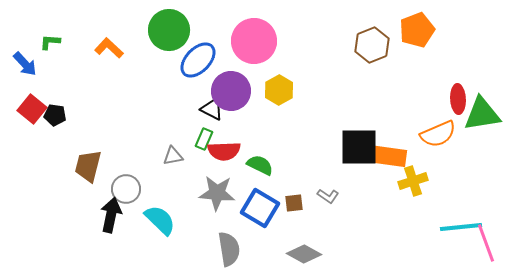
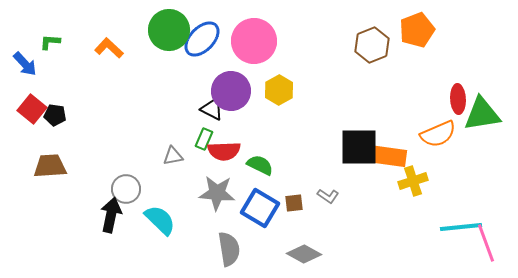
blue ellipse: moved 4 px right, 21 px up
brown trapezoid: moved 38 px left; rotated 72 degrees clockwise
